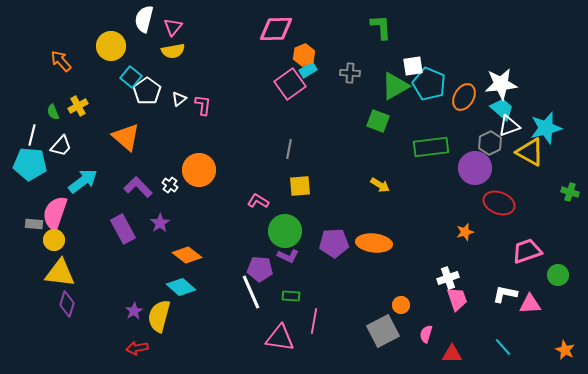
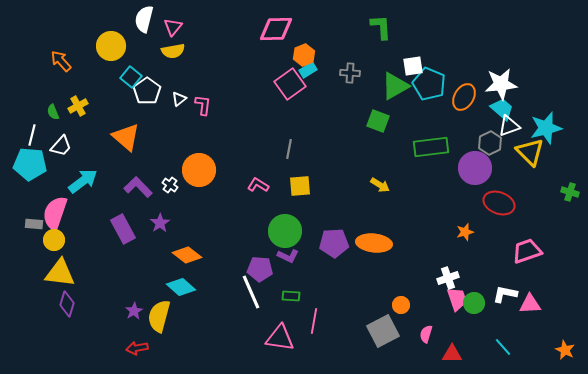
yellow triangle at (530, 152): rotated 16 degrees clockwise
pink L-shape at (258, 201): moved 16 px up
green circle at (558, 275): moved 84 px left, 28 px down
